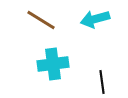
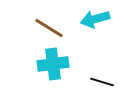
brown line: moved 8 px right, 8 px down
black line: rotated 65 degrees counterclockwise
